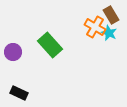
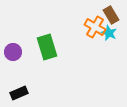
green rectangle: moved 3 px left, 2 px down; rotated 25 degrees clockwise
black rectangle: rotated 48 degrees counterclockwise
